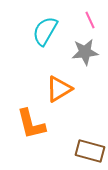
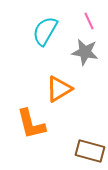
pink line: moved 1 px left, 1 px down
gray star: rotated 16 degrees clockwise
